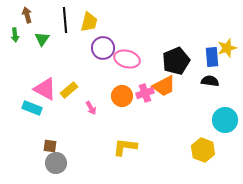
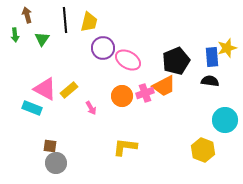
pink ellipse: moved 1 px right, 1 px down; rotated 15 degrees clockwise
